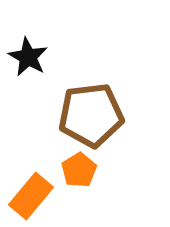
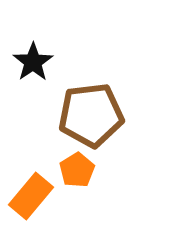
black star: moved 5 px right, 5 px down; rotated 9 degrees clockwise
orange pentagon: moved 2 px left
